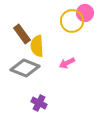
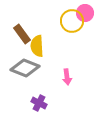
pink arrow: moved 14 px down; rotated 70 degrees counterclockwise
